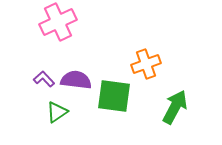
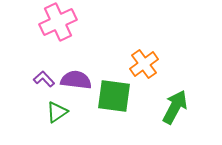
orange cross: moved 2 px left; rotated 16 degrees counterclockwise
